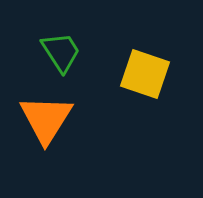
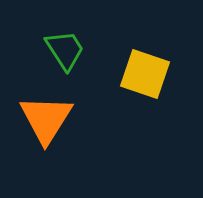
green trapezoid: moved 4 px right, 2 px up
